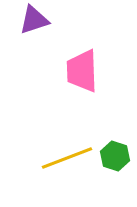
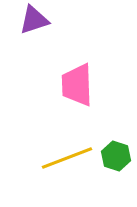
pink trapezoid: moved 5 px left, 14 px down
green hexagon: moved 1 px right
